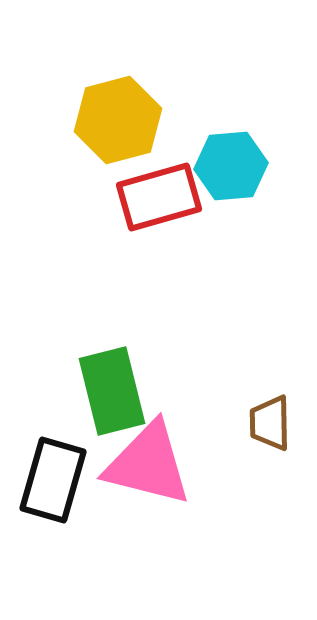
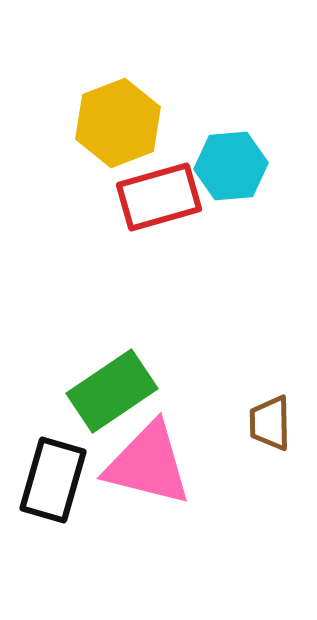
yellow hexagon: moved 3 px down; rotated 6 degrees counterclockwise
green rectangle: rotated 70 degrees clockwise
